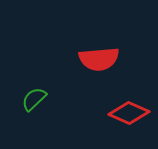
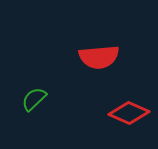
red semicircle: moved 2 px up
